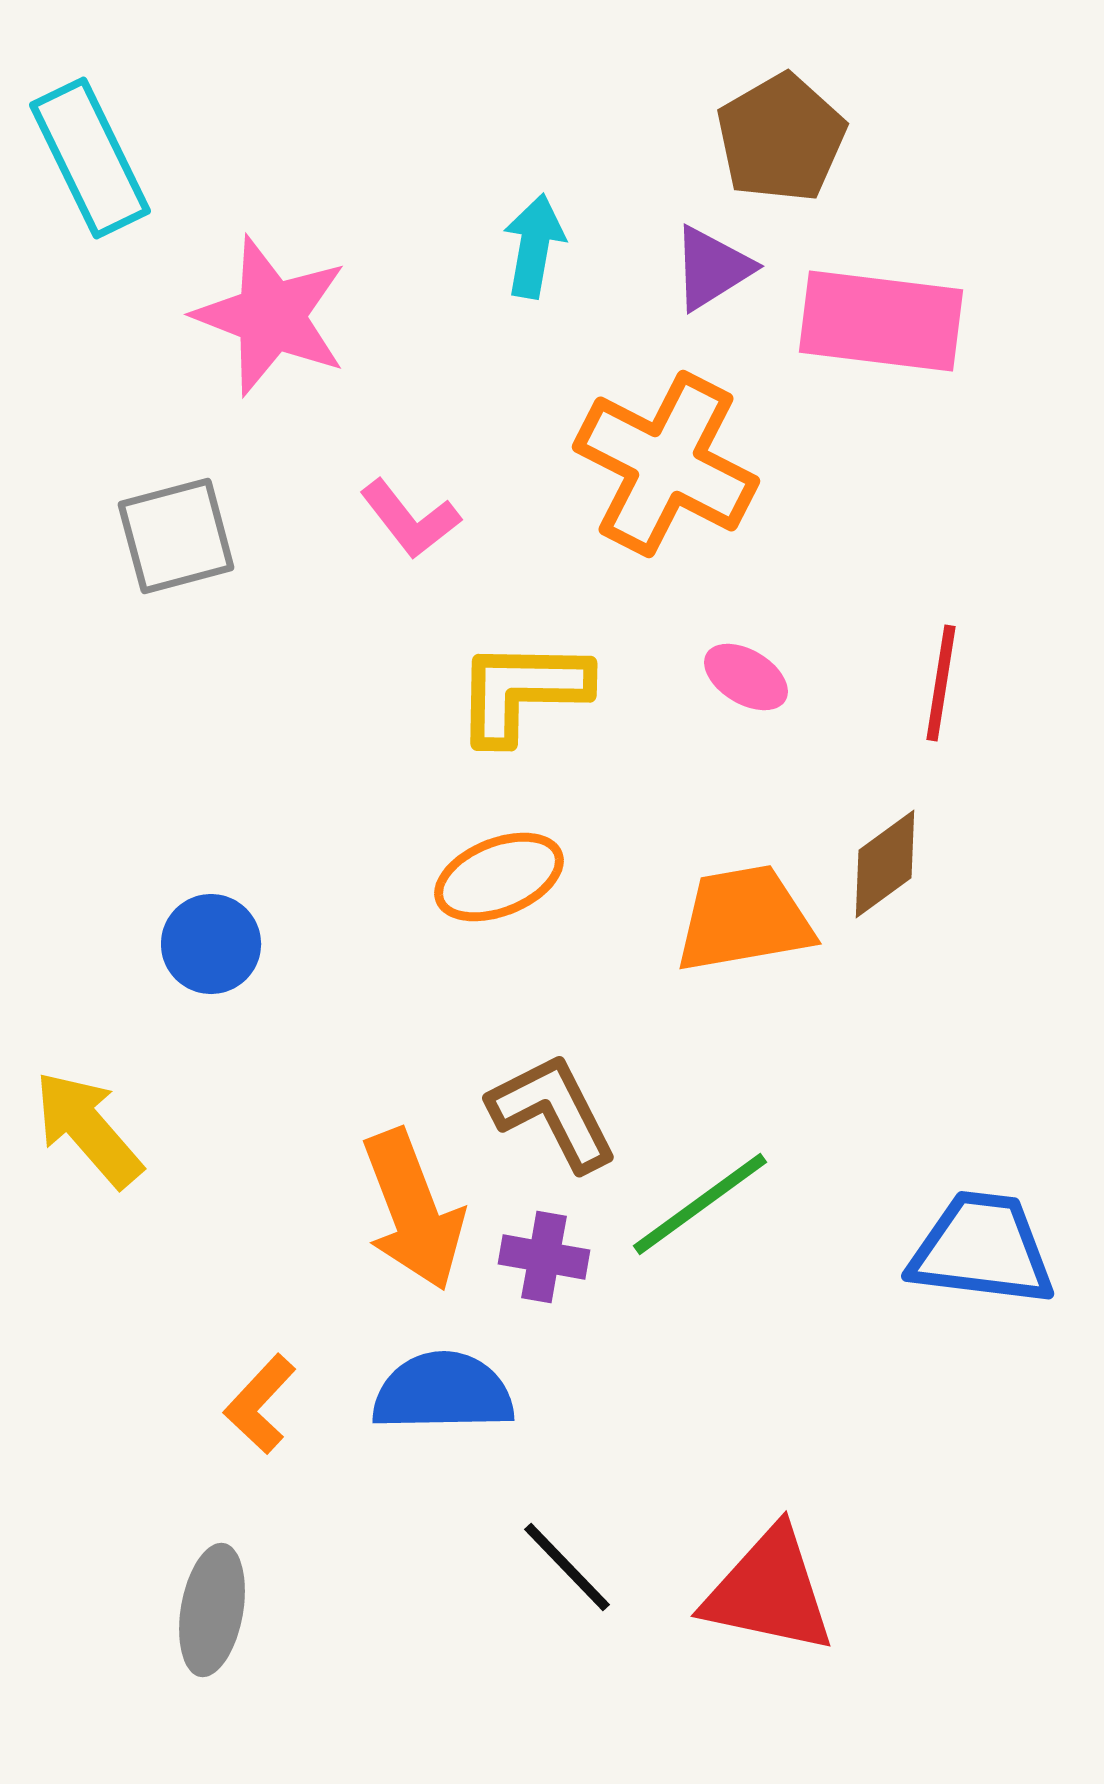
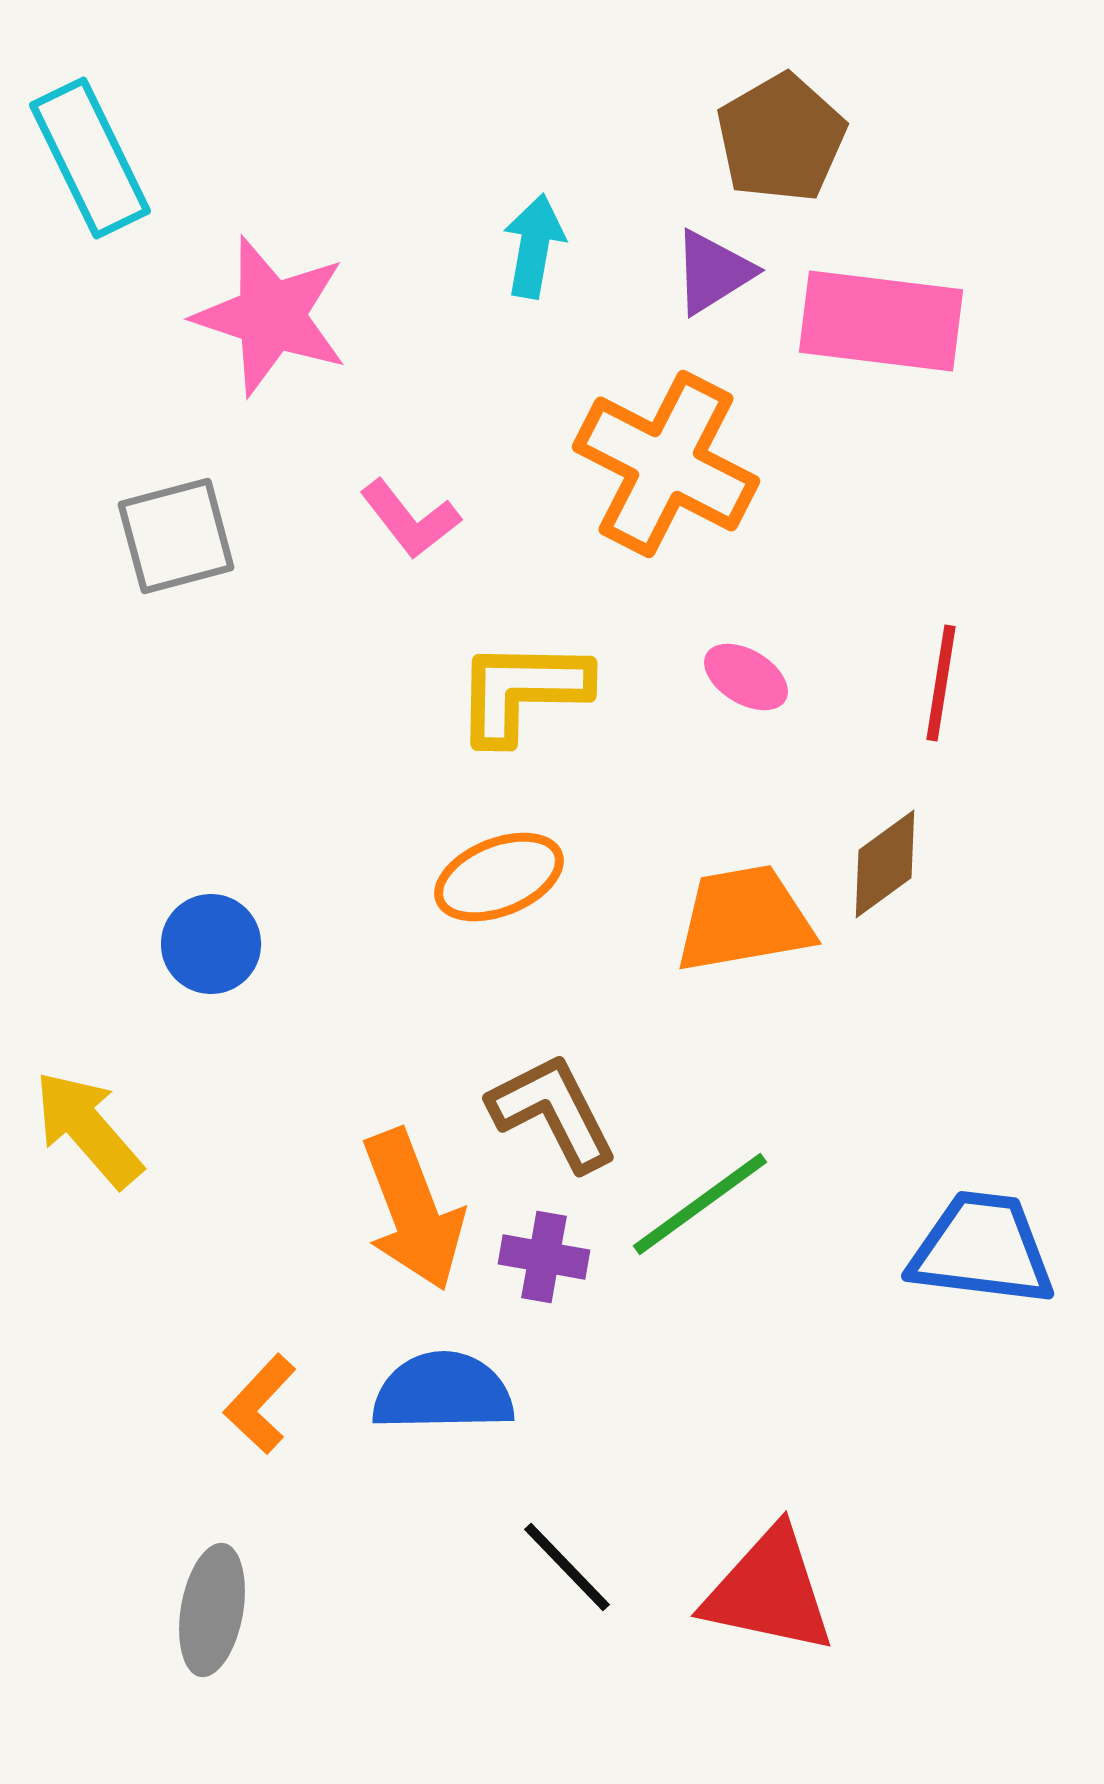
purple triangle: moved 1 px right, 4 px down
pink star: rotated 3 degrees counterclockwise
